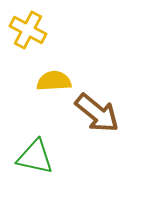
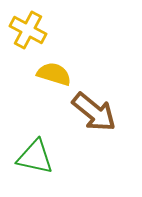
yellow semicircle: moved 7 px up; rotated 20 degrees clockwise
brown arrow: moved 3 px left, 1 px up
